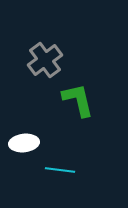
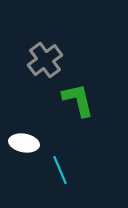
white ellipse: rotated 16 degrees clockwise
cyan line: rotated 60 degrees clockwise
